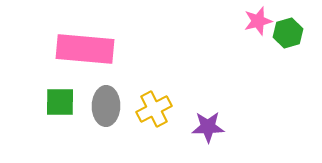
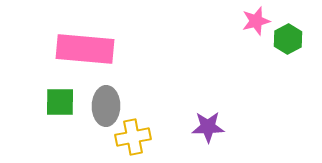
pink star: moved 2 px left
green hexagon: moved 6 px down; rotated 12 degrees counterclockwise
yellow cross: moved 21 px left, 28 px down; rotated 16 degrees clockwise
